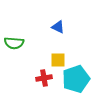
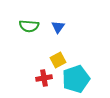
blue triangle: rotated 40 degrees clockwise
green semicircle: moved 15 px right, 17 px up
yellow square: rotated 28 degrees counterclockwise
